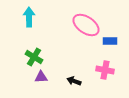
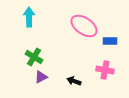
pink ellipse: moved 2 px left, 1 px down
purple triangle: rotated 24 degrees counterclockwise
